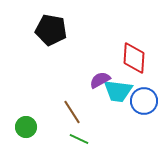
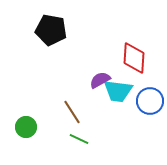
blue circle: moved 6 px right
